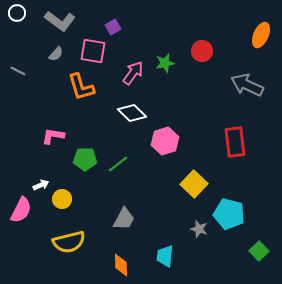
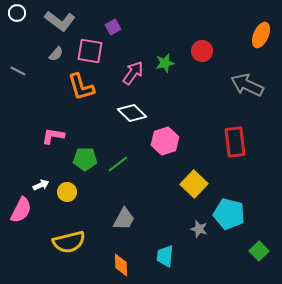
pink square: moved 3 px left
yellow circle: moved 5 px right, 7 px up
